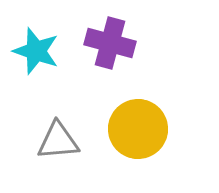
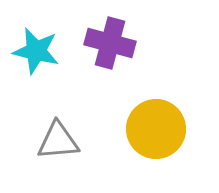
cyan star: rotated 6 degrees counterclockwise
yellow circle: moved 18 px right
